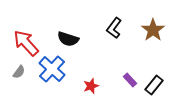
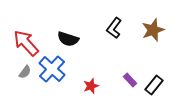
brown star: rotated 15 degrees clockwise
gray semicircle: moved 6 px right
